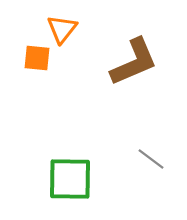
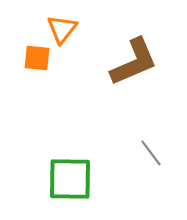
gray line: moved 6 px up; rotated 16 degrees clockwise
